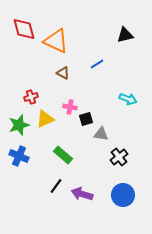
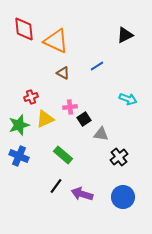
red diamond: rotated 10 degrees clockwise
black triangle: rotated 12 degrees counterclockwise
blue line: moved 2 px down
pink cross: rotated 16 degrees counterclockwise
black square: moved 2 px left; rotated 16 degrees counterclockwise
blue circle: moved 2 px down
